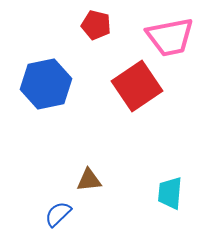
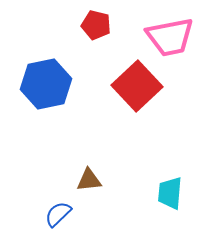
red square: rotated 9 degrees counterclockwise
